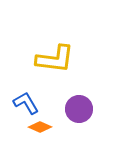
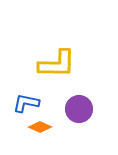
yellow L-shape: moved 2 px right, 5 px down; rotated 6 degrees counterclockwise
blue L-shape: rotated 48 degrees counterclockwise
